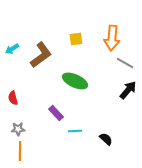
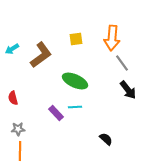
gray line: moved 3 px left; rotated 24 degrees clockwise
black arrow: rotated 102 degrees clockwise
cyan line: moved 24 px up
